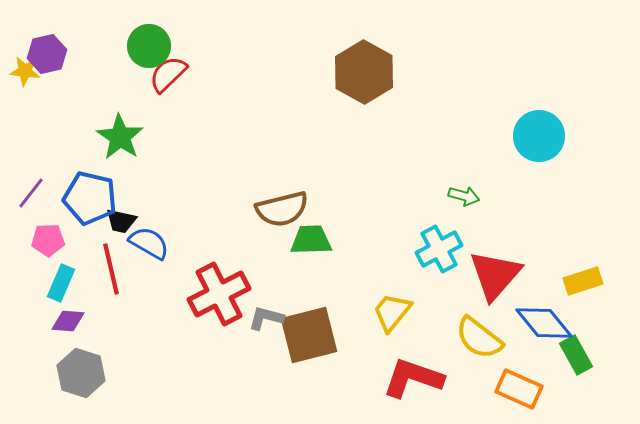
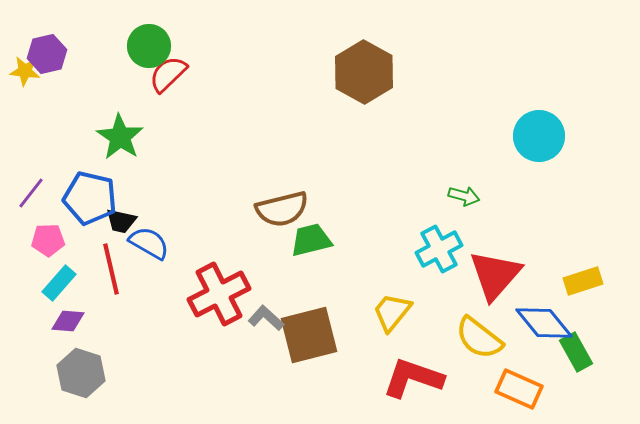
green trapezoid: rotated 12 degrees counterclockwise
cyan rectangle: moved 2 px left; rotated 18 degrees clockwise
gray L-shape: rotated 27 degrees clockwise
green rectangle: moved 3 px up
